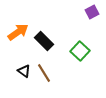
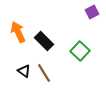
orange arrow: rotated 80 degrees counterclockwise
